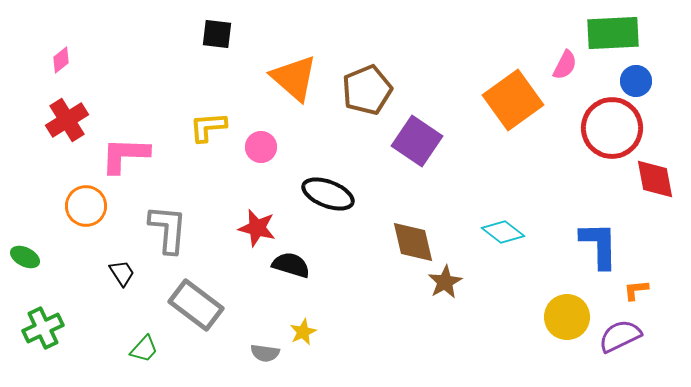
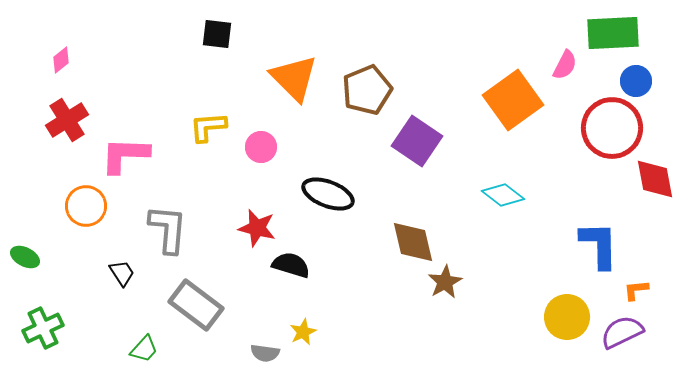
orange triangle: rotated 4 degrees clockwise
cyan diamond: moved 37 px up
purple semicircle: moved 2 px right, 4 px up
